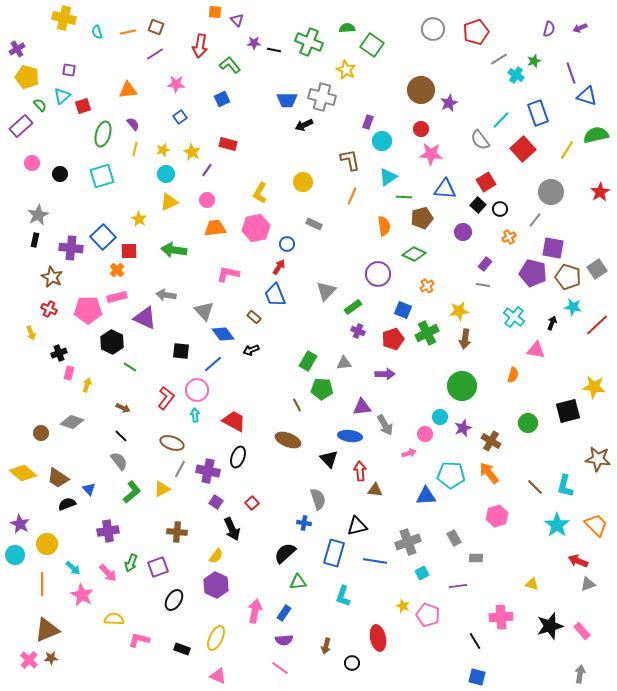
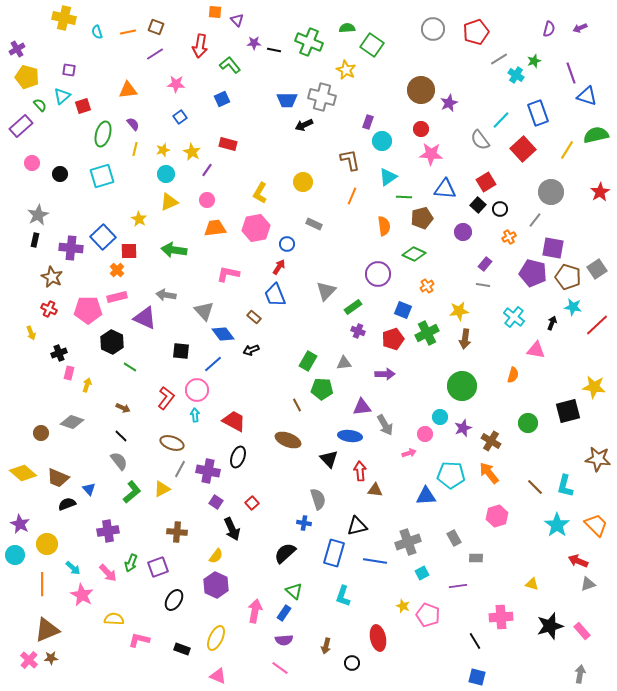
brown trapezoid at (58, 478): rotated 10 degrees counterclockwise
green triangle at (298, 582): moved 4 px left, 9 px down; rotated 48 degrees clockwise
